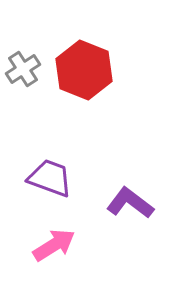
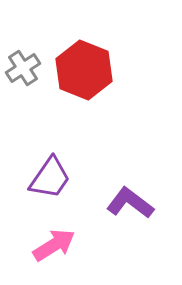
gray cross: moved 1 px up
purple trapezoid: rotated 105 degrees clockwise
